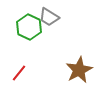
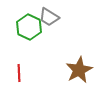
red line: rotated 42 degrees counterclockwise
